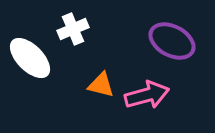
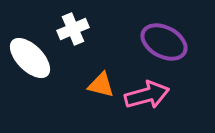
purple ellipse: moved 8 px left, 1 px down
